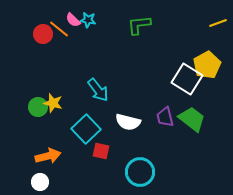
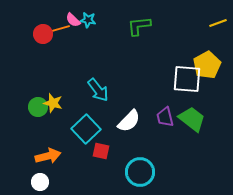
green L-shape: moved 1 px down
orange line: rotated 55 degrees counterclockwise
white square: rotated 28 degrees counterclockwise
white semicircle: moved 1 px right, 1 px up; rotated 60 degrees counterclockwise
